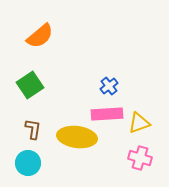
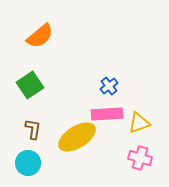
yellow ellipse: rotated 39 degrees counterclockwise
